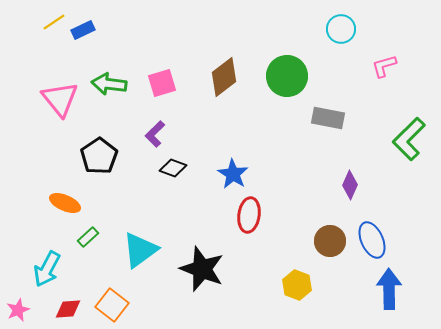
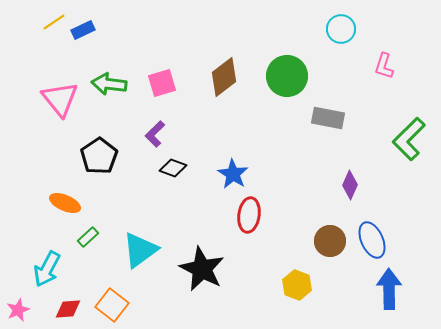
pink L-shape: rotated 56 degrees counterclockwise
black star: rotated 6 degrees clockwise
